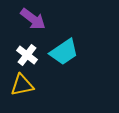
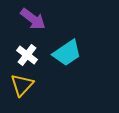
cyan trapezoid: moved 3 px right, 1 px down
yellow triangle: rotated 35 degrees counterclockwise
